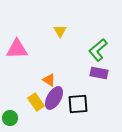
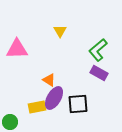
purple rectangle: rotated 18 degrees clockwise
yellow rectangle: moved 1 px right, 5 px down; rotated 66 degrees counterclockwise
green circle: moved 4 px down
